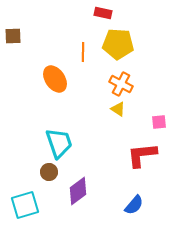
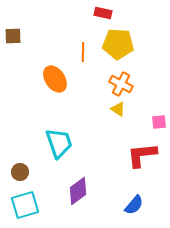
brown circle: moved 29 px left
